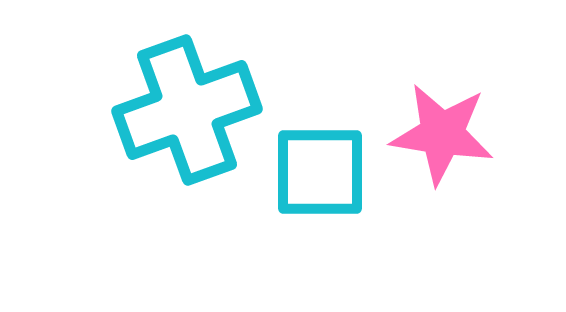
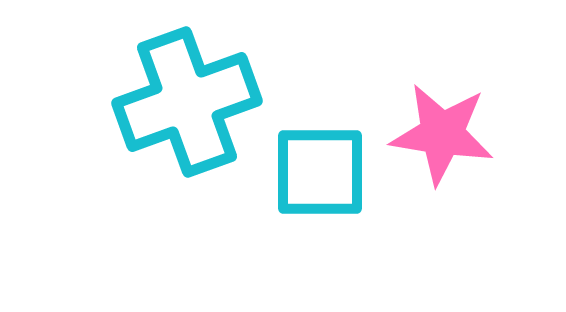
cyan cross: moved 8 px up
